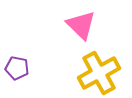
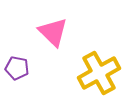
pink triangle: moved 28 px left, 7 px down
